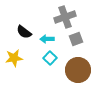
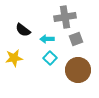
gray cross: rotated 10 degrees clockwise
black semicircle: moved 1 px left, 2 px up
